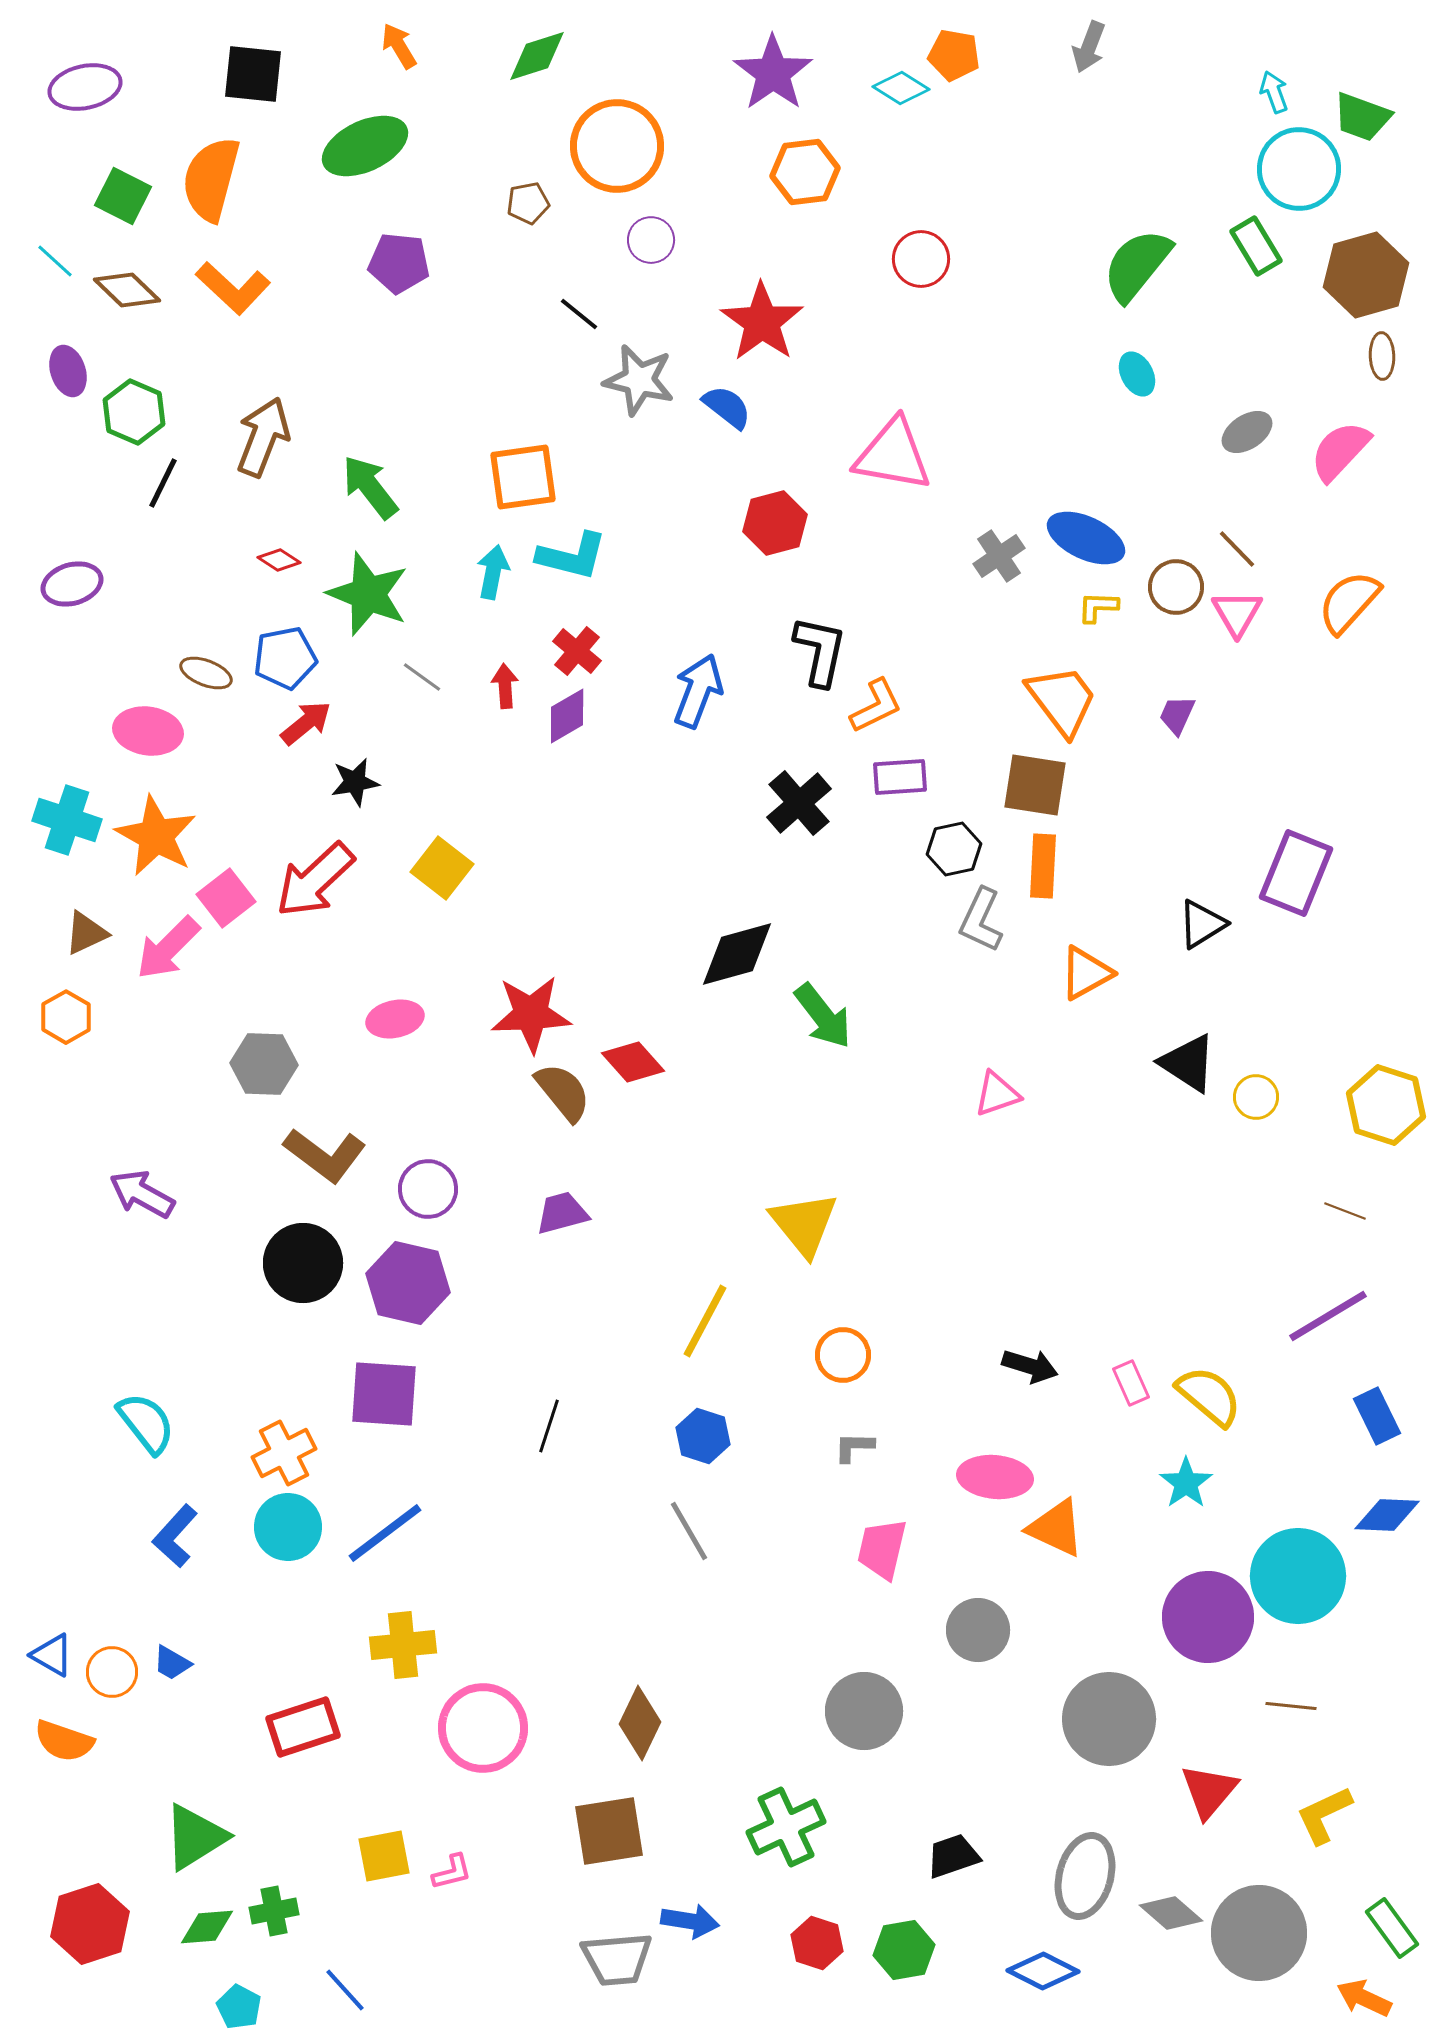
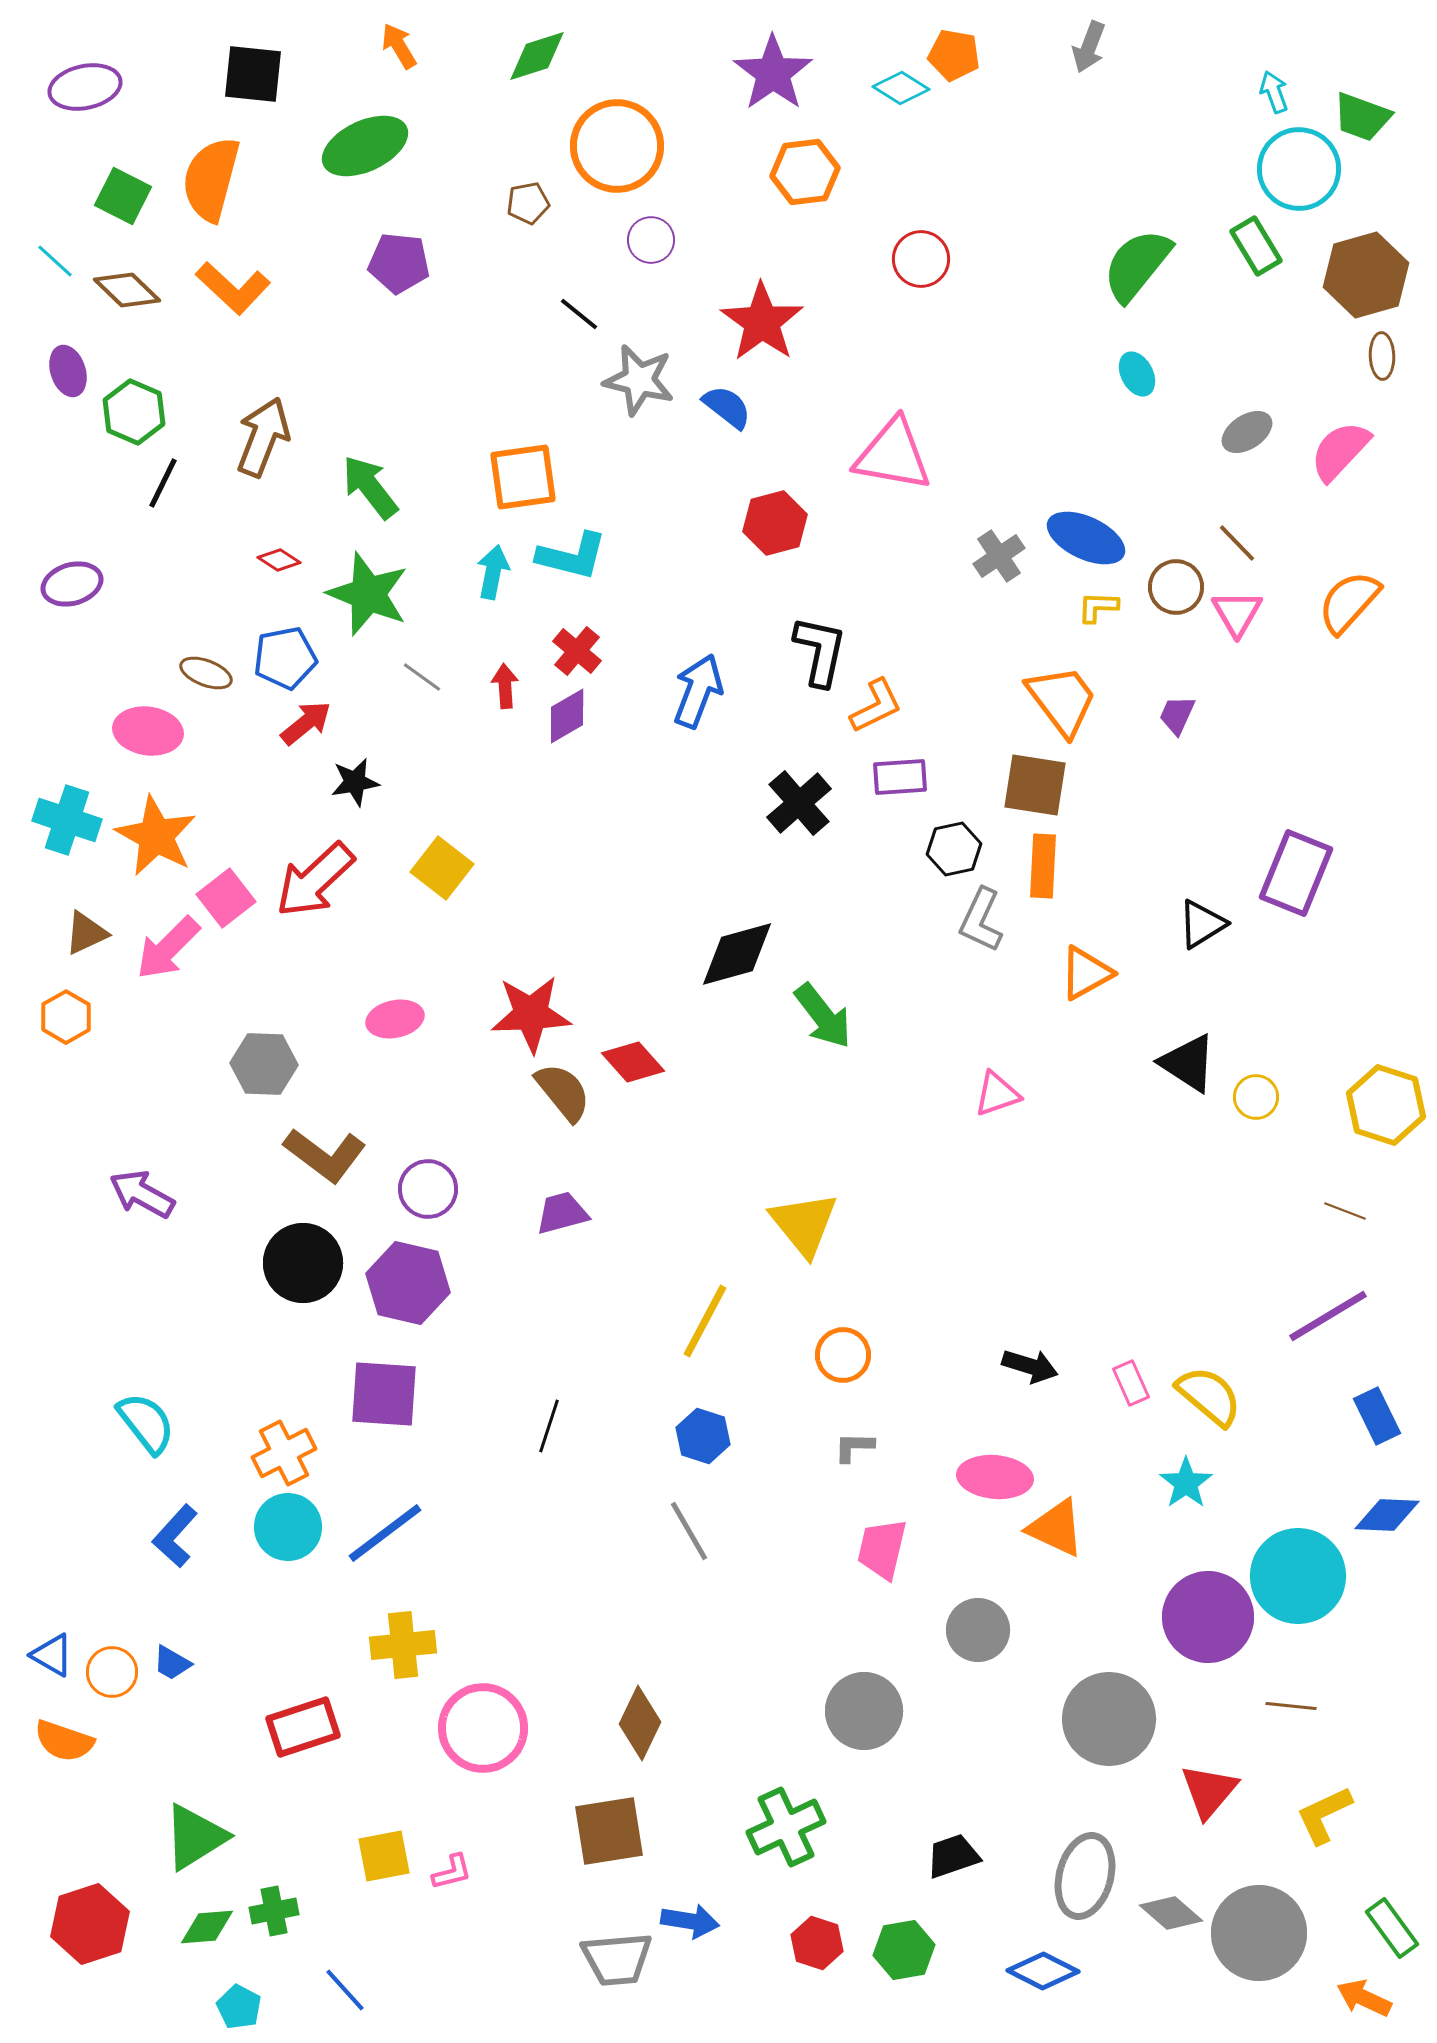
brown line at (1237, 549): moved 6 px up
